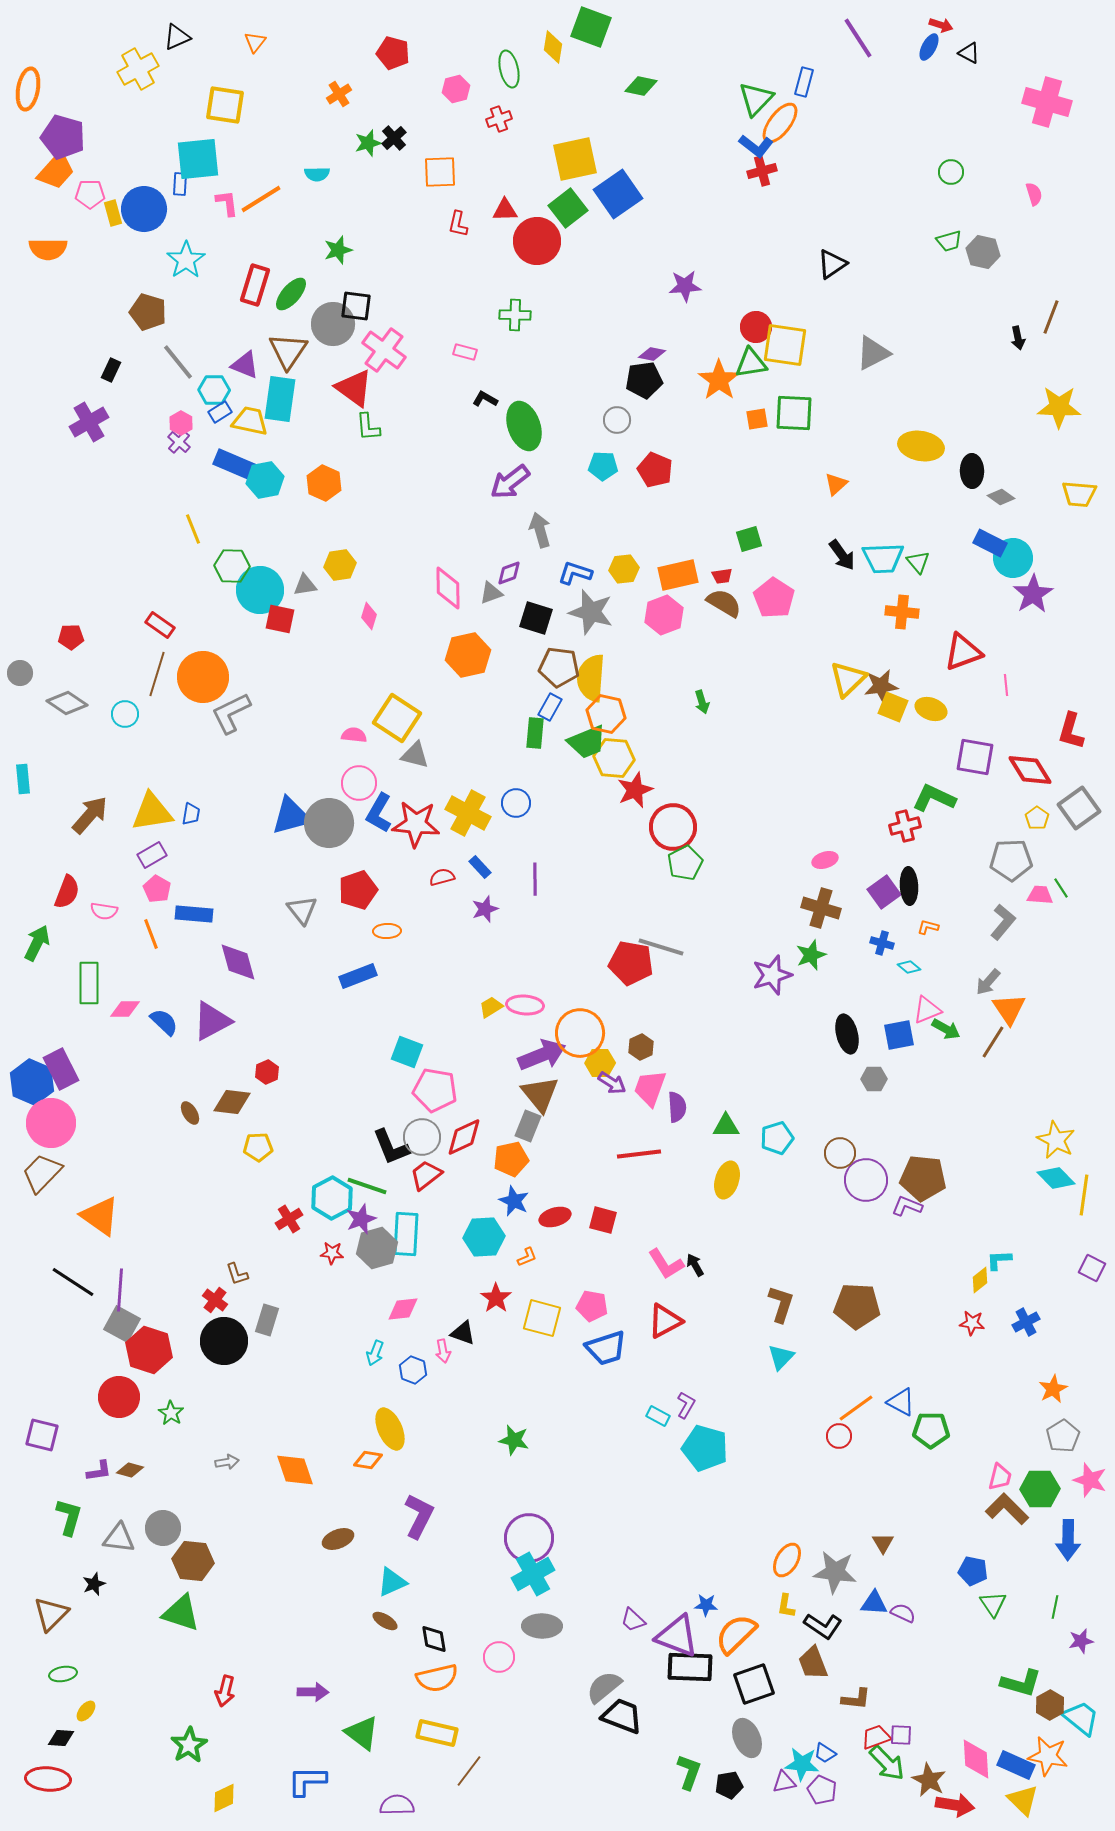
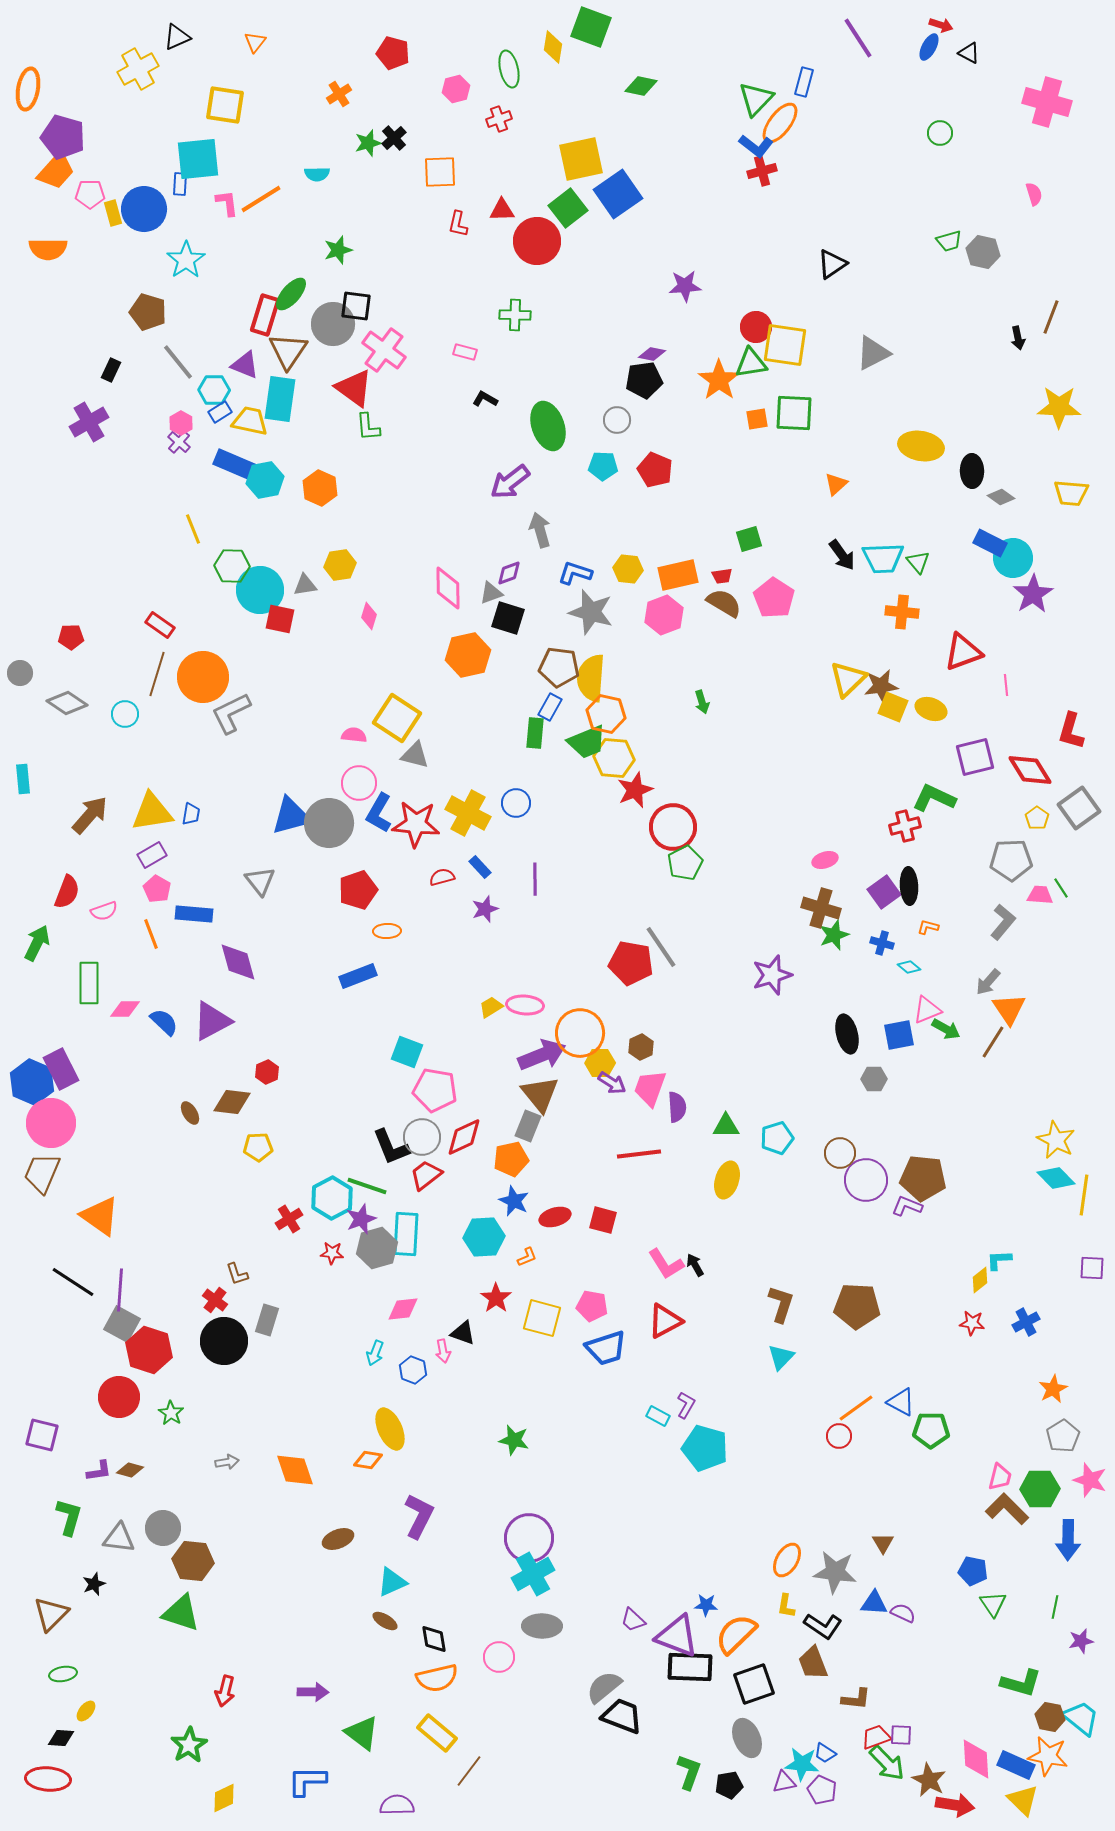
yellow square at (575, 159): moved 6 px right
green circle at (951, 172): moved 11 px left, 39 px up
red triangle at (505, 210): moved 3 px left
red rectangle at (255, 285): moved 10 px right, 30 px down
green ellipse at (524, 426): moved 24 px right
orange hexagon at (324, 483): moved 4 px left, 5 px down
yellow trapezoid at (1079, 494): moved 8 px left, 1 px up
yellow hexagon at (624, 569): moved 4 px right; rotated 12 degrees clockwise
black square at (536, 618): moved 28 px left
purple square at (975, 757): rotated 24 degrees counterclockwise
gray triangle at (302, 910): moved 42 px left, 29 px up
pink semicircle at (104, 911): rotated 28 degrees counterclockwise
gray line at (661, 947): rotated 39 degrees clockwise
green star at (811, 955): moved 23 px right, 20 px up
brown trapezoid at (42, 1173): rotated 21 degrees counterclockwise
purple square at (1092, 1268): rotated 24 degrees counterclockwise
brown hexagon at (1050, 1705): moved 12 px down; rotated 20 degrees counterclockwise
yellow rectangle at (437, 1733): rotated 27 degrees clockwise
